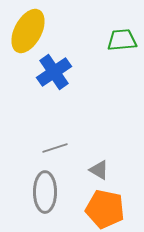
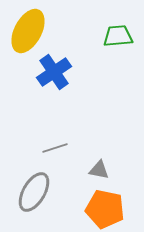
green trapezoid: moved 4 px left, 4 px up
gray triangle: rotated 20 degrees counterclockwise
gray ellipse: moved 11 px left; rotated 30 degrees clockwise
